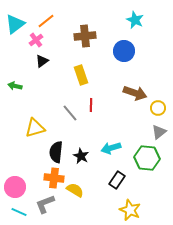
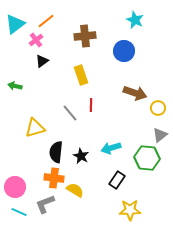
gray triangle: moved 1 px right, 3 px down
yellow star: rotated 25 degrees counterclockwise
